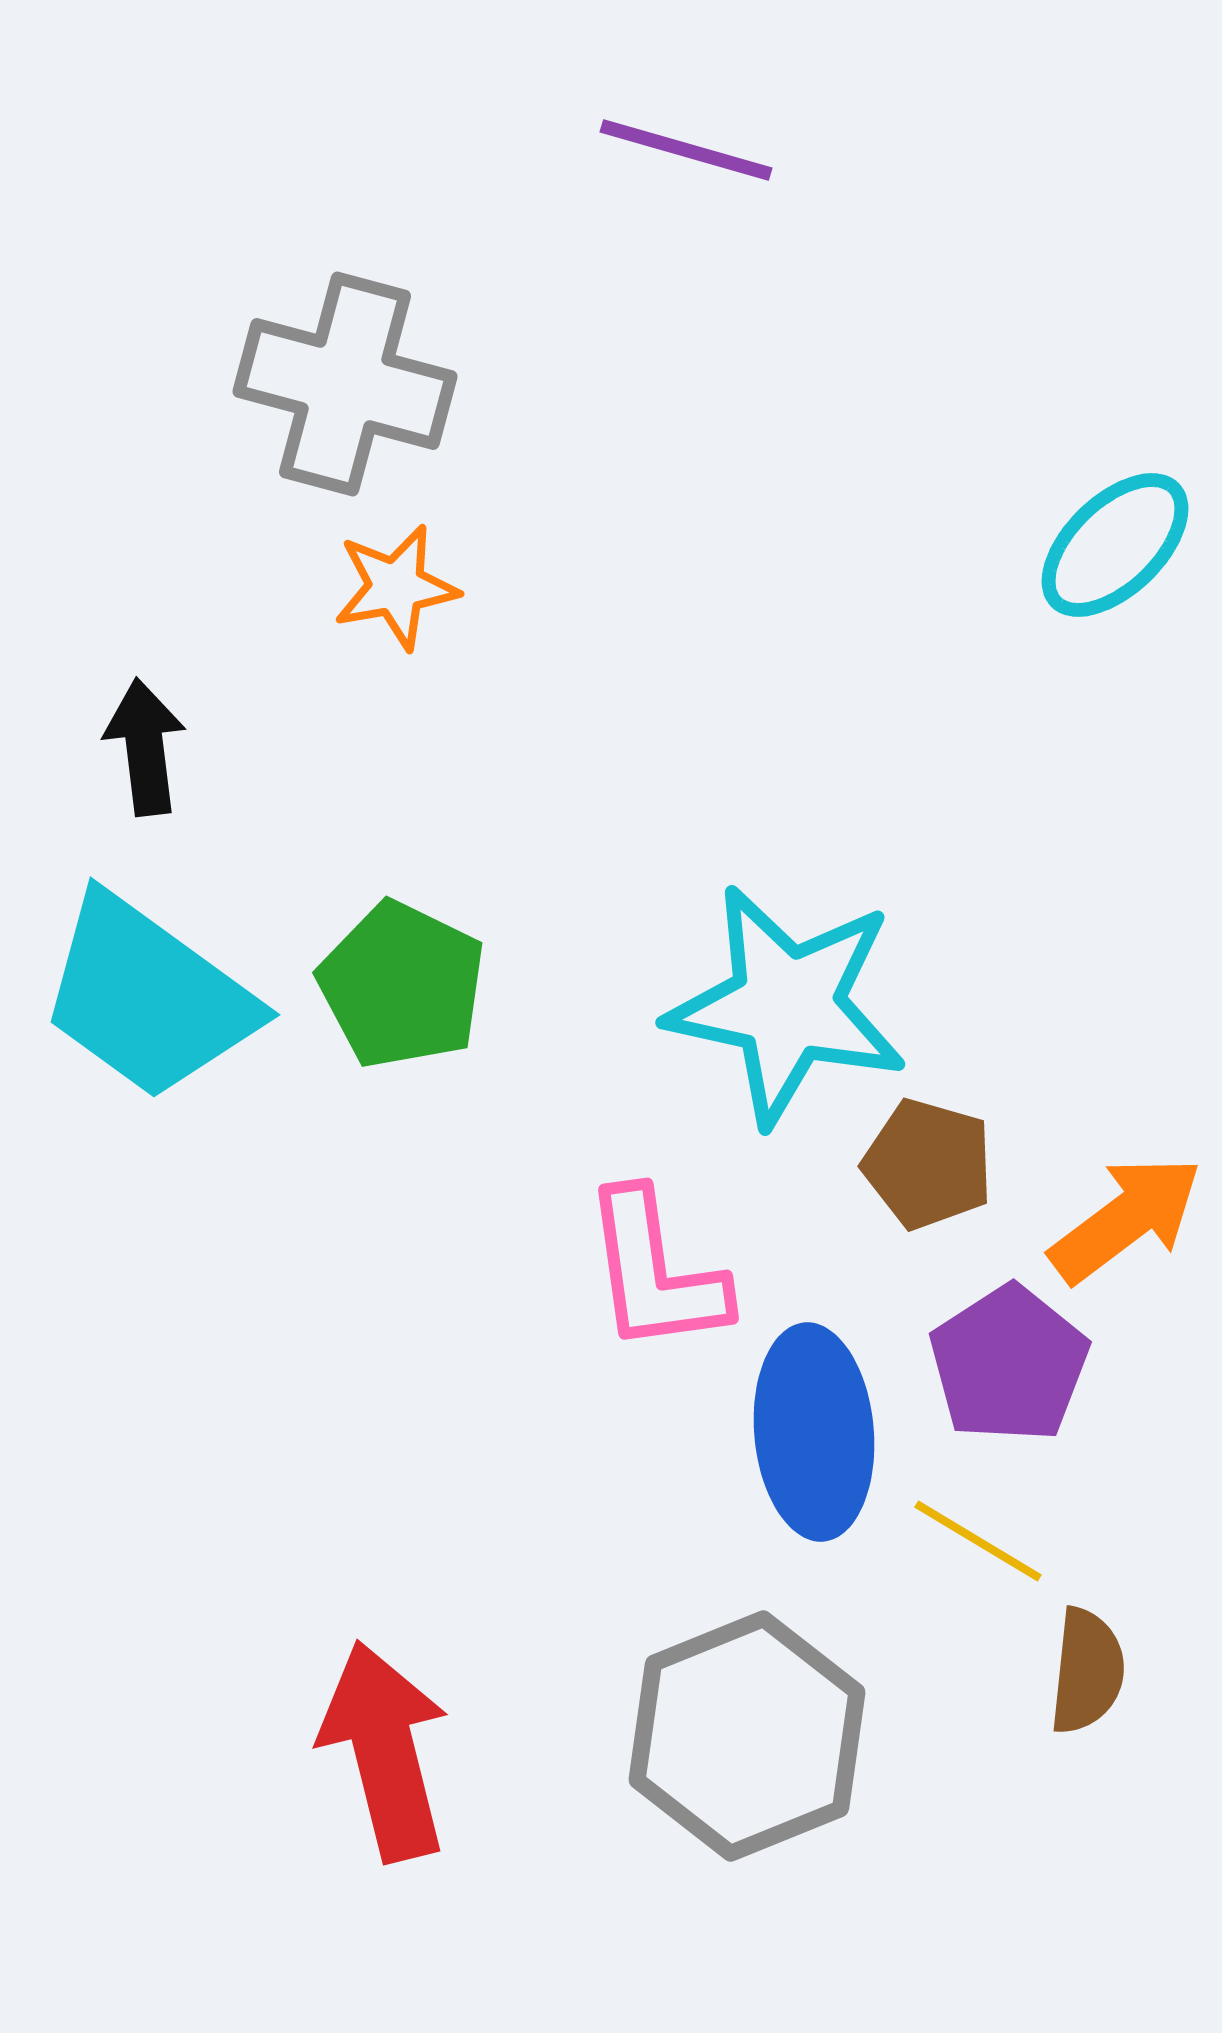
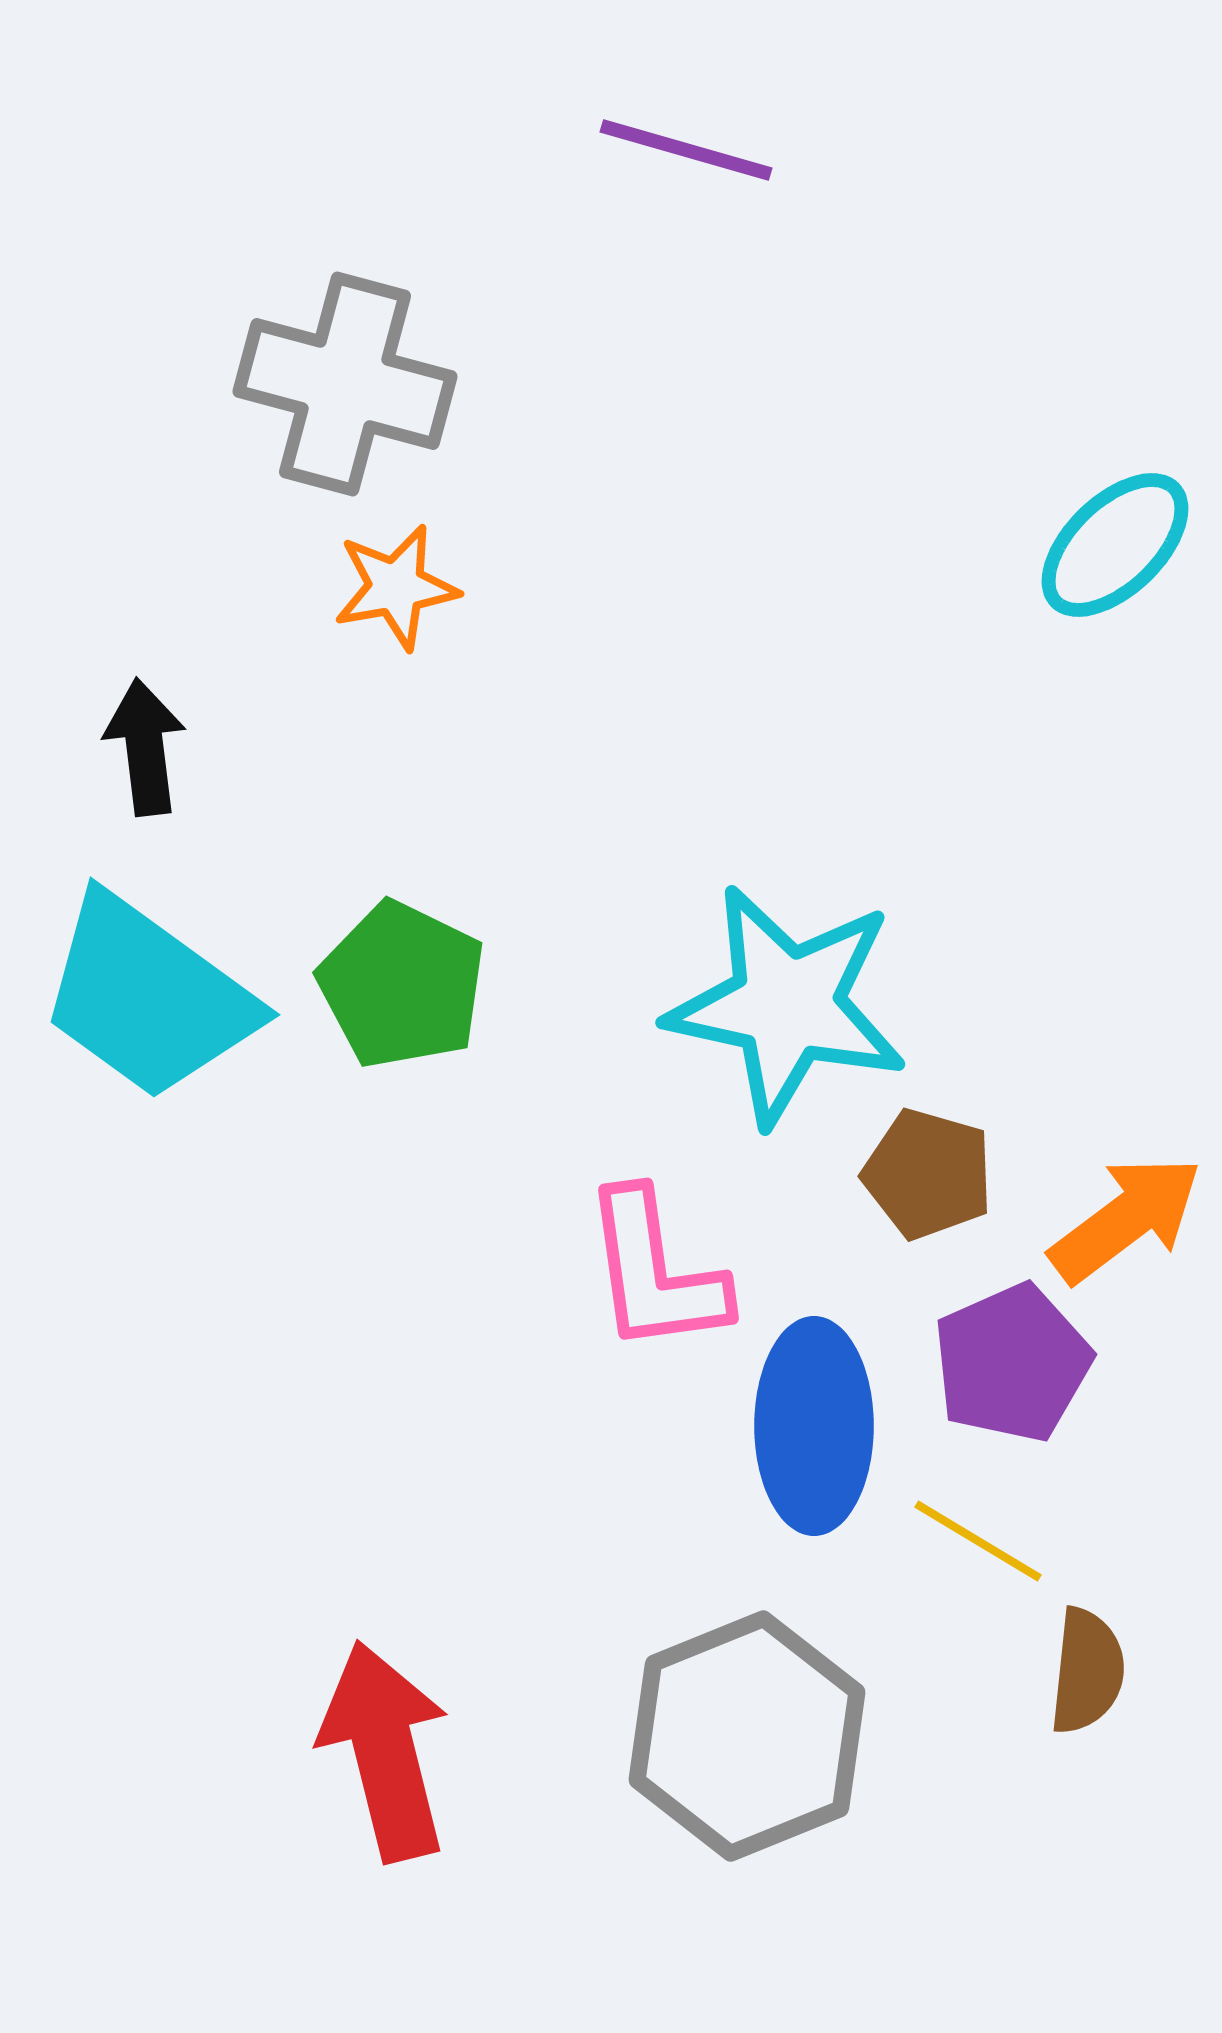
brown pentagon: moved 10 px down
purple pentagon: moved 3 px right, 1 px up; rotated 9 degrees clockwise
blue ellipse: moved 6 px up; rotated 5 degrees clockwise
